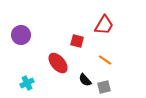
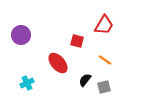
black semicircle: rotated 80 degrees clockwise
